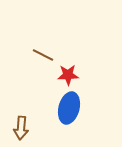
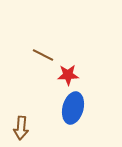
blue ellipse: moved 4 px right
